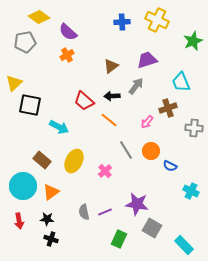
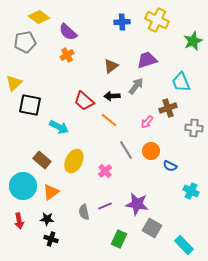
purple line: moved 6 px up
